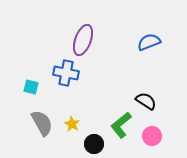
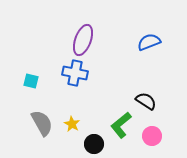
blue cross: moved 9 px right
cyan square: moved 6 px up
